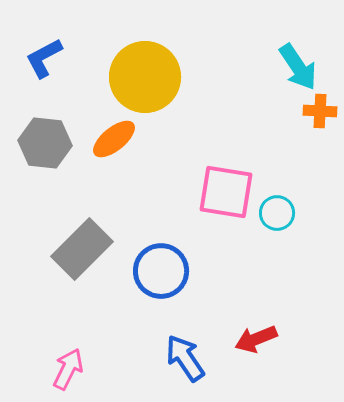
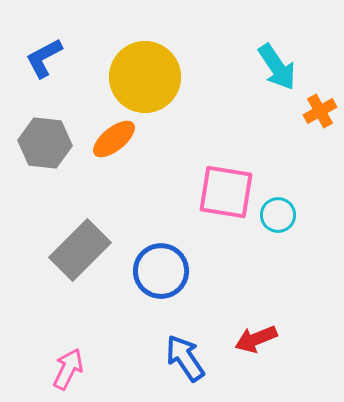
cyan arrow: moved 21 px left
orange cross: rotated 32 degrees counterclockwise
cyan circle: moved 1 px right, 2 px down
gray rectangle: moved 2 px left, 1 px down
